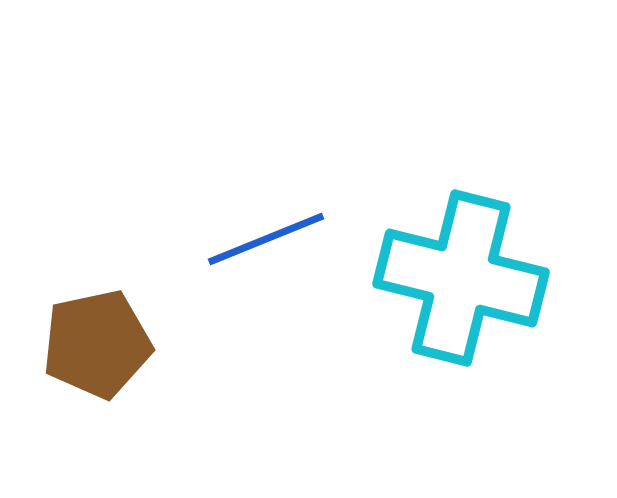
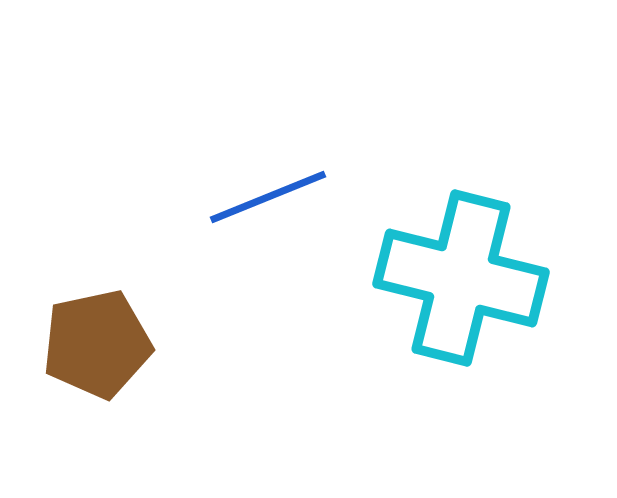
blue line: moved 2 px right, 42 px up
